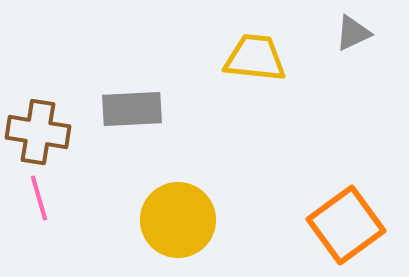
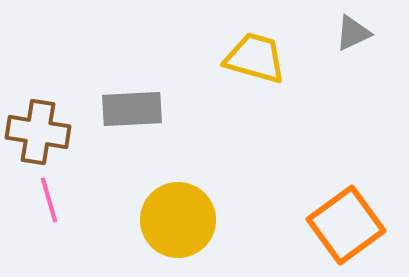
yellow trapezoid: rotated 10 degrees clockwise
pink line: moved 10 px right, 2 px down
